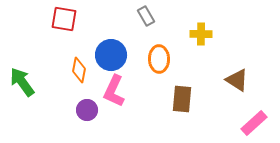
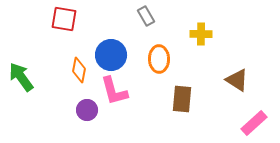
green arrow: moved 1 px left, 5 px up
pink L-shape: rotated 40 degrees counterclockwise
